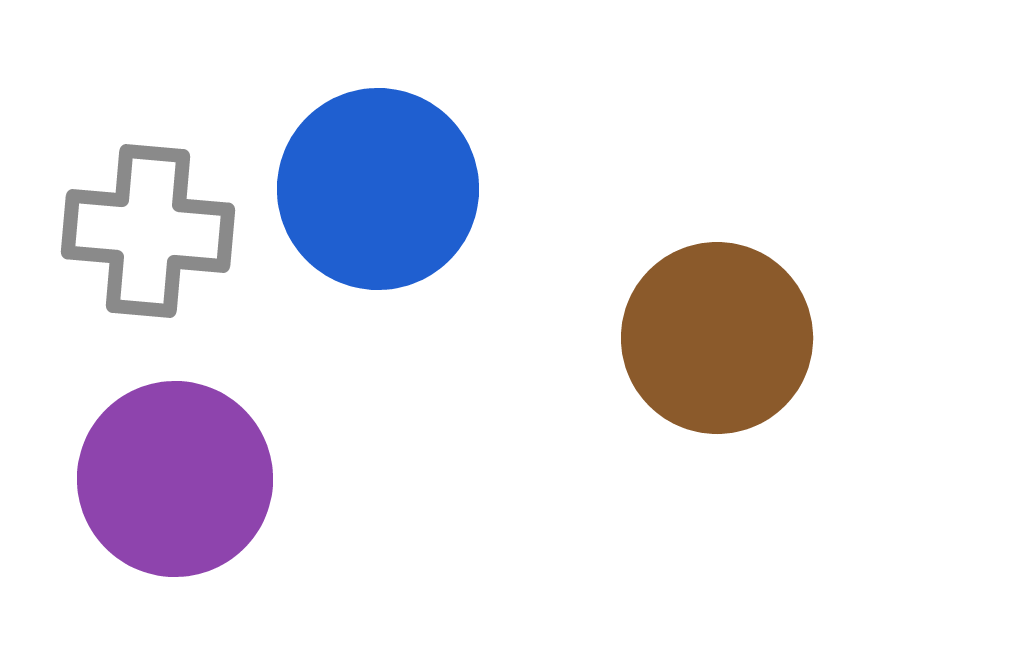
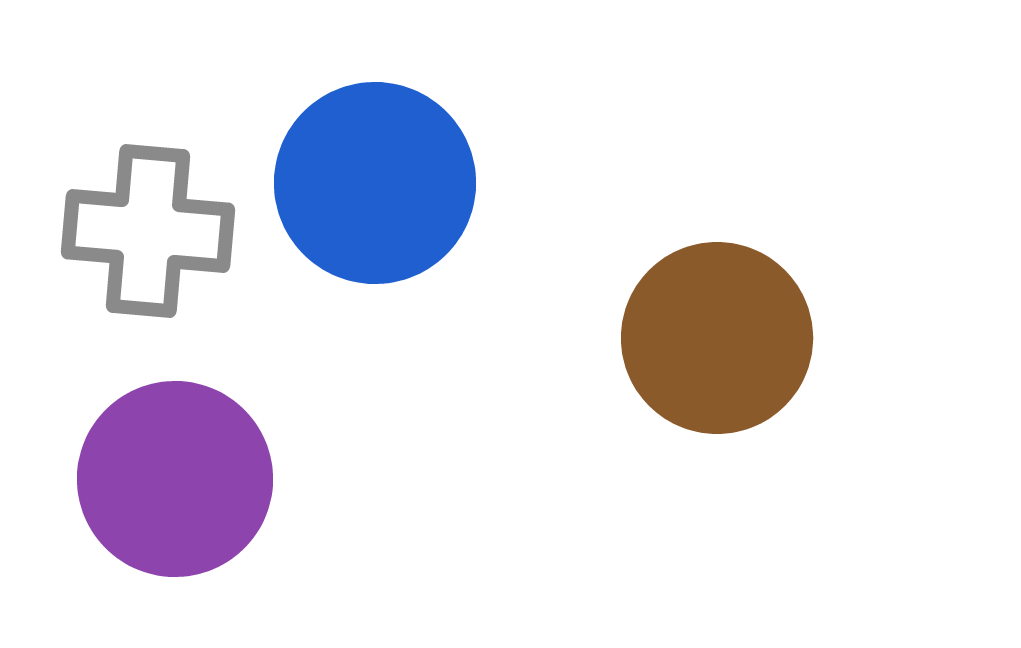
blue circle: moved 3 px left, 6 px up
